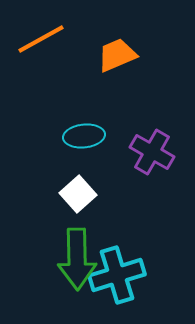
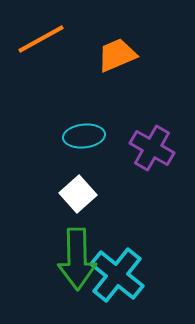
purple cross: moved 4 px up
cyan cross: rotated 34 degrees counterclockwise
